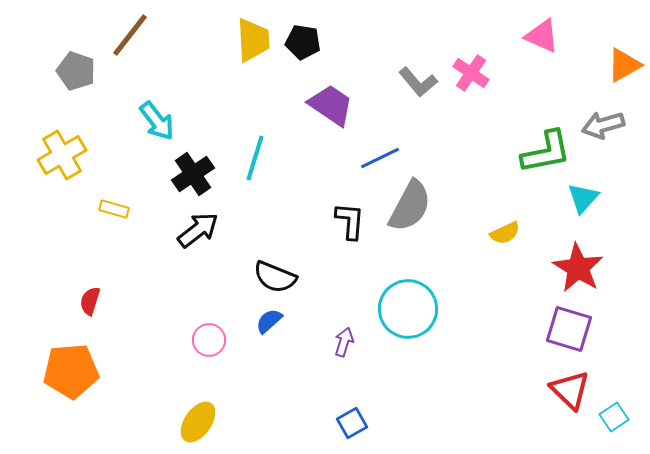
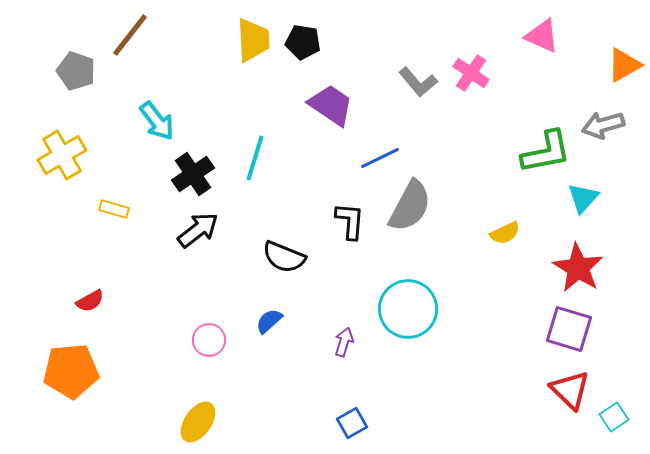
black semicircle: moved 9 px right, 20 px up
red semicircle: rotated 136 degrees counterclockwise
